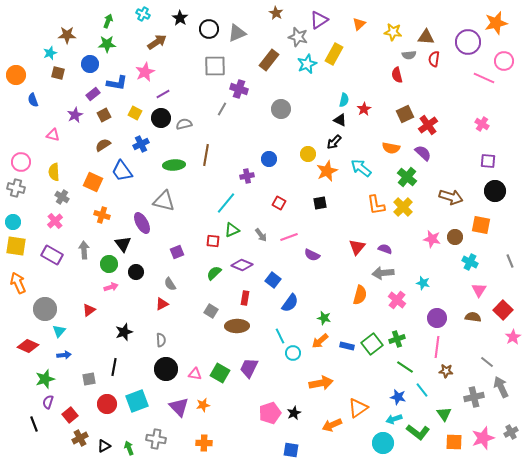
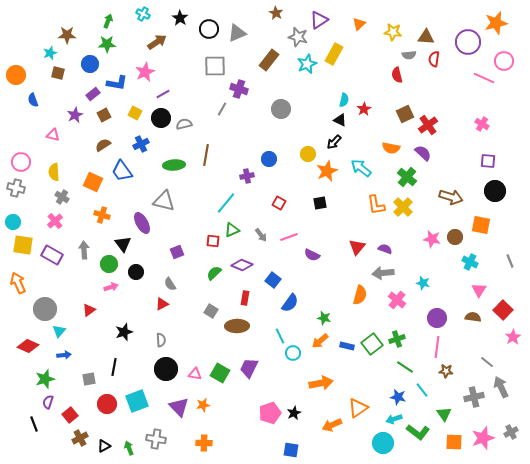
yellow square at (16, 246): moved 7 px right, 1 px up
